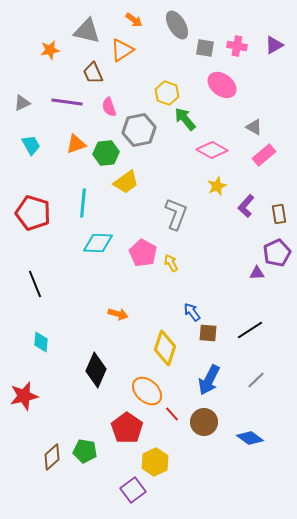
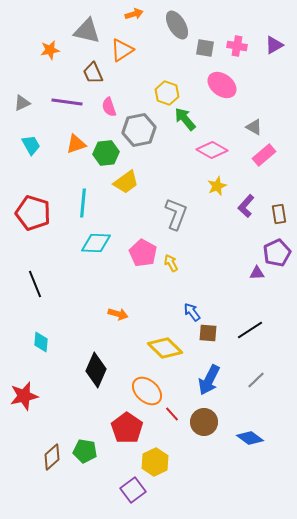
orange arrow at (134, 20): moved 6 px up; rotated 54 degrees counterclockwise
cyan diamond at (98, 243): moved 2 px left
yellow diamond at (165, 348): rotated 64 degrees counterclockwise
